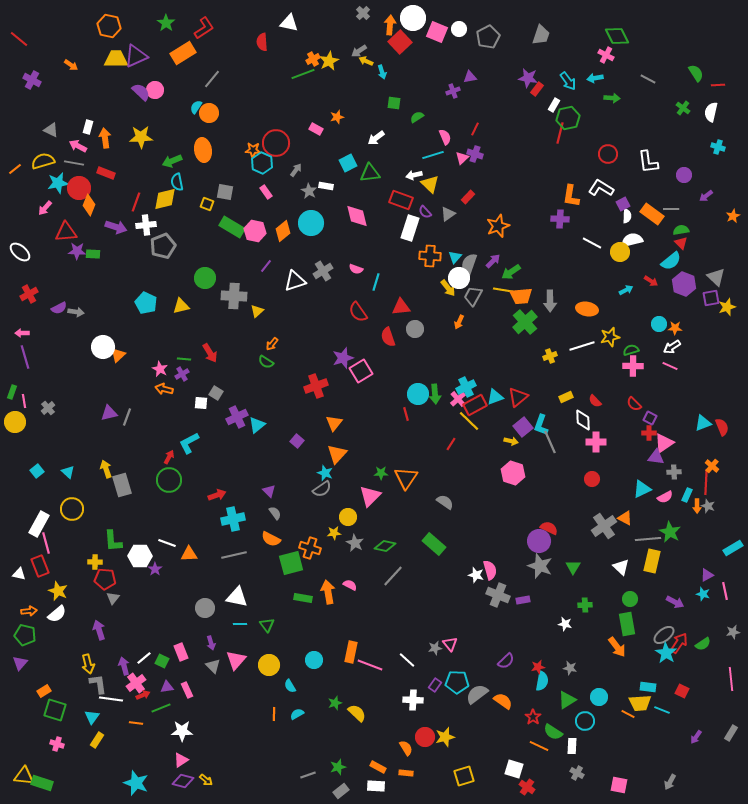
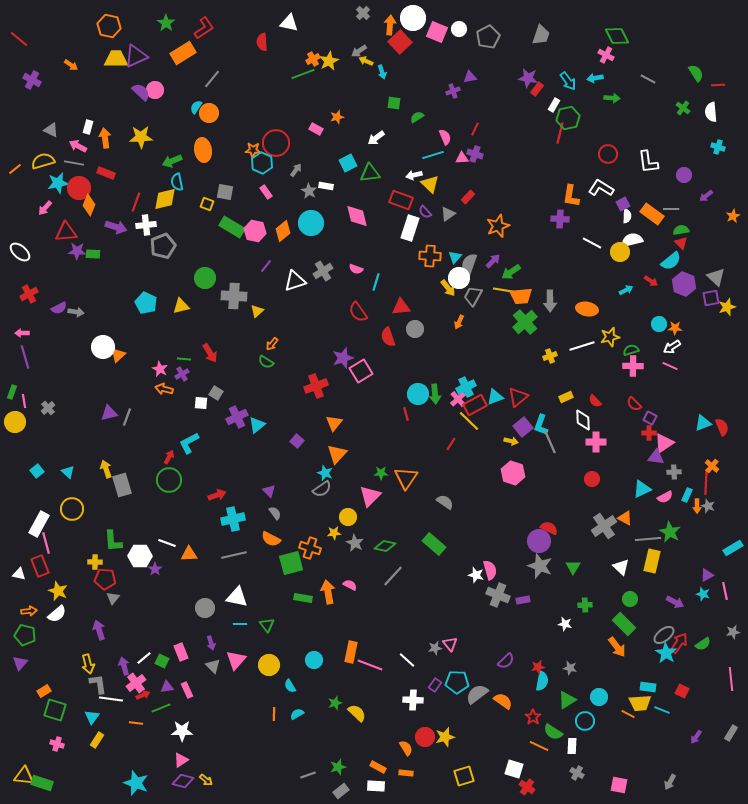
white semicircle at (711, 112): rotated 18 degrees counterclockwise
pink triangle at (462, 158): rotated 40 degrees clockwise
green rectangle at (627, 624): moved 3 px left; rotated 35 degrees counterclockwise
